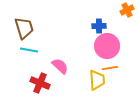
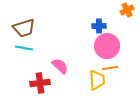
brown trapezoid: rotated 90 degrees clockwise
cyan line: moved 5 px left, 2 px up
red cross: rotated 30 degrees counterclockwise
